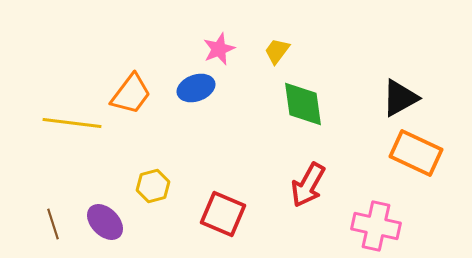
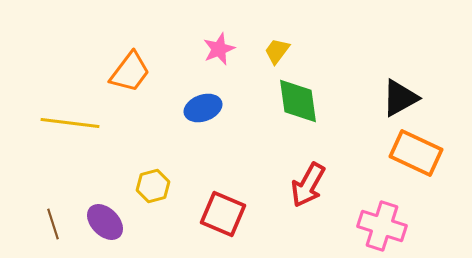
blue ellipse: moved 7 px right, 20 px down
orange trapezoid: moved 1 px left, 22 px up
green diamond: moved 5 px left, 3 px up
yellow line: moved 2 px left
pink cross: moved 6 px right; rotated 6 degrees clockwise
